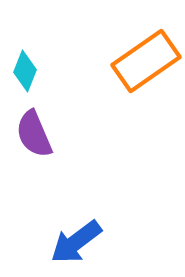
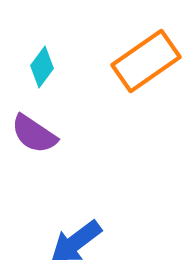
cyan diamond: moved 17 px right, 4 px up; rotated 15 degrees clockwise
purple semicircle: rotated 33 degrees counterclockwise
